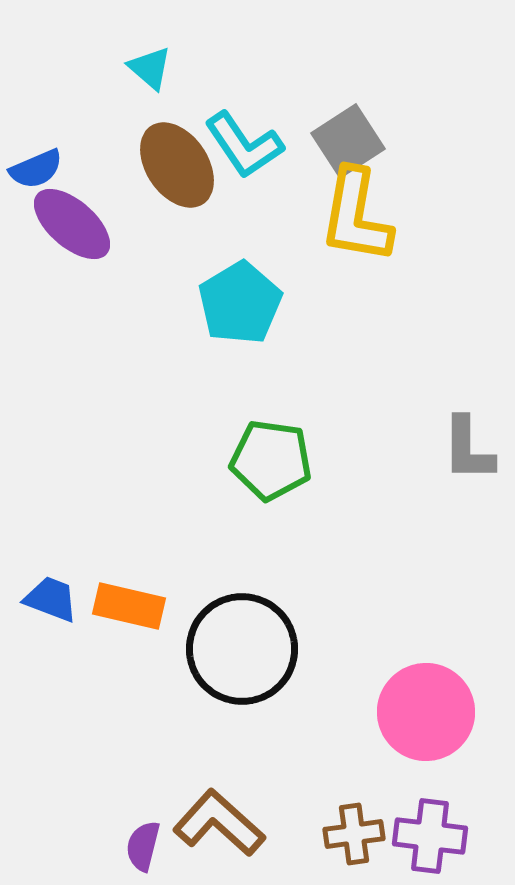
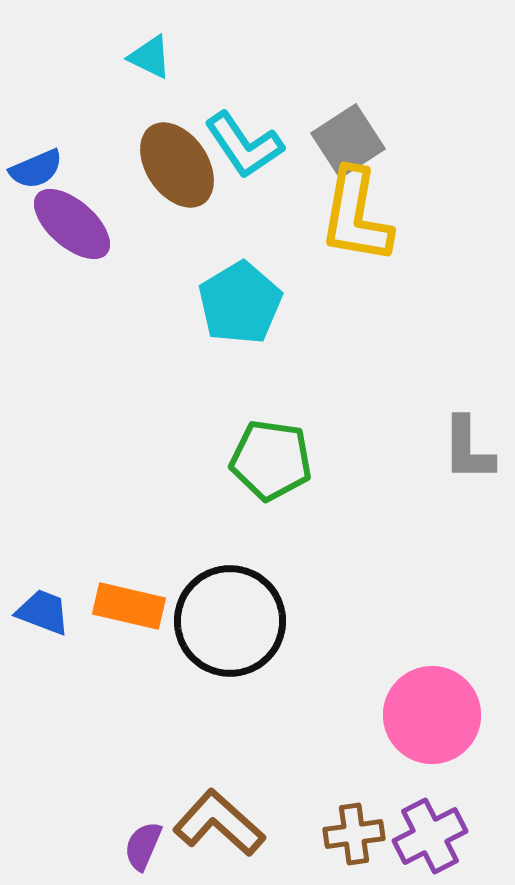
cyan triangle: moved 11 px up; rotated 15 degrees counterclockwise
blue trapezoid: moved 8 px left, 13 px down
black circle: moved 12 px left, 28 px up
pink circle: moved 6 px right, 3 px down
purple cross: rotated 34 degrees counterclockwise
purple semicircle: rotated 9 degrees clockwise
